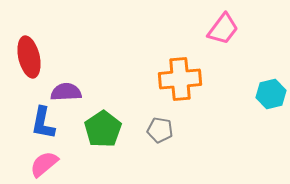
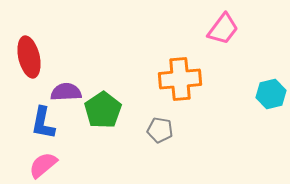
green pentagon: moved 19 px up
pink semicircle: moved 1 px left, 1 px down
